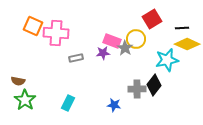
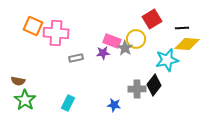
yellow diamond: rotated 20 degrees counterclockwise
